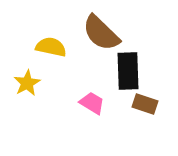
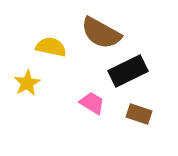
brown semicircle: rotated 15 degrees counterclockwise
black rectangle: rotated 66 degrees clockwise
brown rectangle: moved 6 px left, 10 px down
